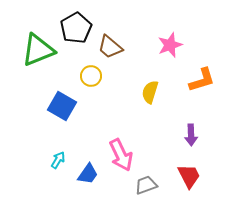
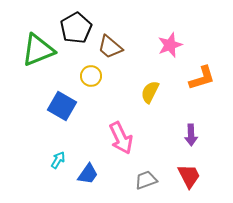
orange L-shape: moved 2 px up
yellow semicircle: rotated 10 degrees clockwise
pink arrow: moved 17 px up
gray trapezoid: moved 5 px up
